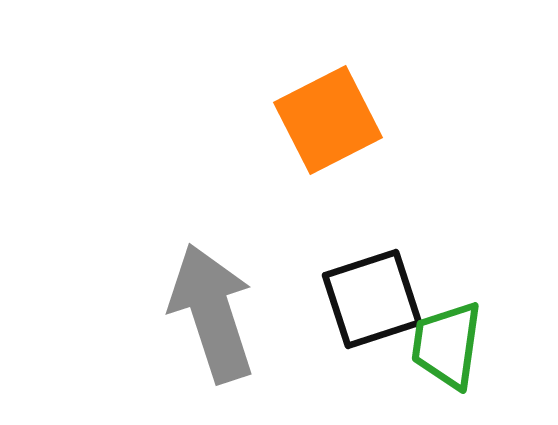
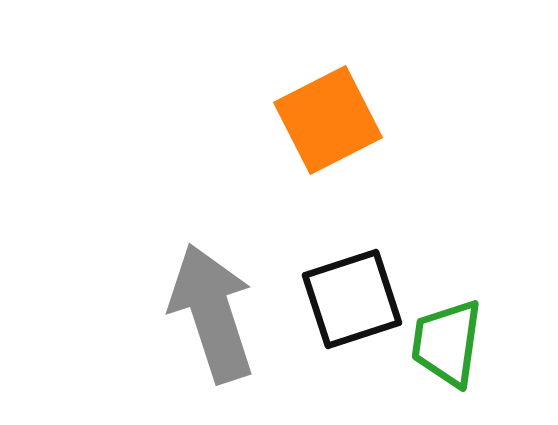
black square: moved 20 px left
green trapezoid: moved 2 px up
